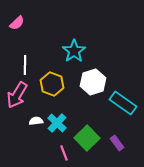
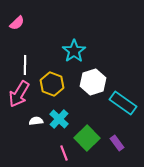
pink arrow: moved 2 px right, 1 px up
cyan cross: moved 2 px right, 4 px up
